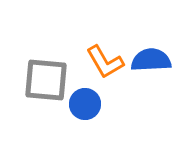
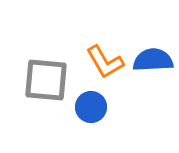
blue semicircle: moved 2 px right
blue circle: moved 6 px right, 3 px down
